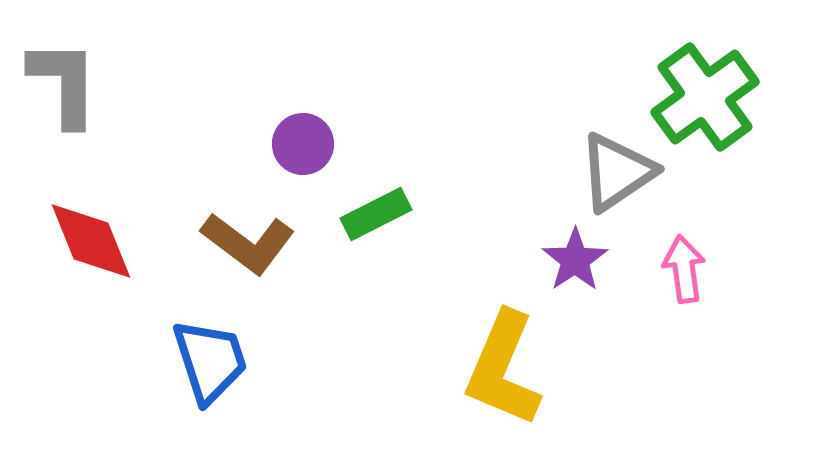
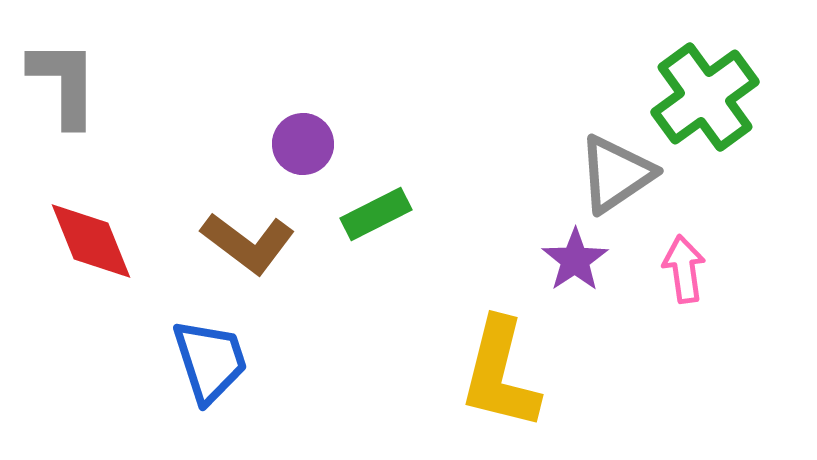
gray triangle: moved 1 px left, 2 px down
yellow L-shape: moved 3 px left, 5 px down; rotated 9 degrees counterclockwise
